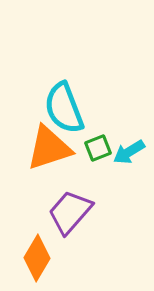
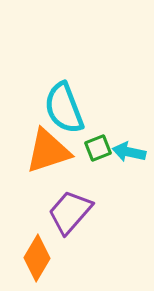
orange triangle: moved 1 px left, 3 px down
cyan arrow: rotated 44 degrees clockwise
